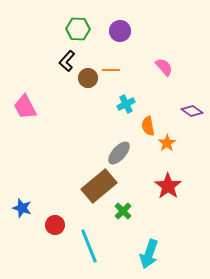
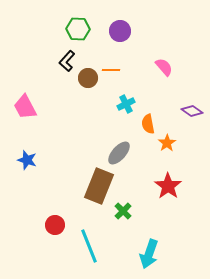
orange semicircle: moved 2 px up
brown rectangle: rotated 28 degrees counterclockwise
blue star: moved 5 px right, 48 px up
